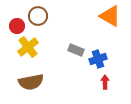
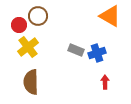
red circle: moved 2 px right, 1 px up
blue cross: moved 1 px left, 6 px up
brown semicircle: rotated 100 degrees clockwise
